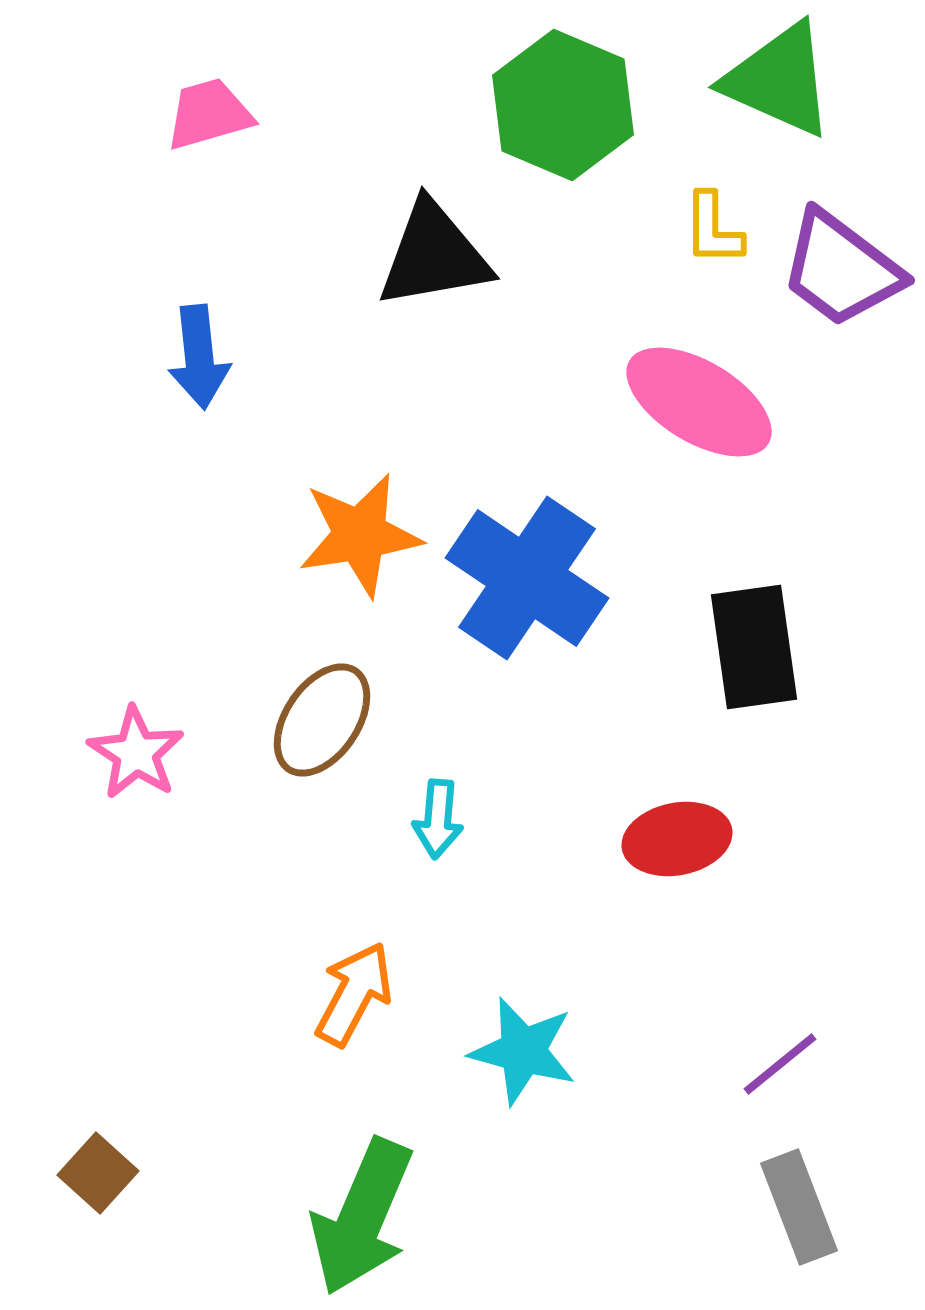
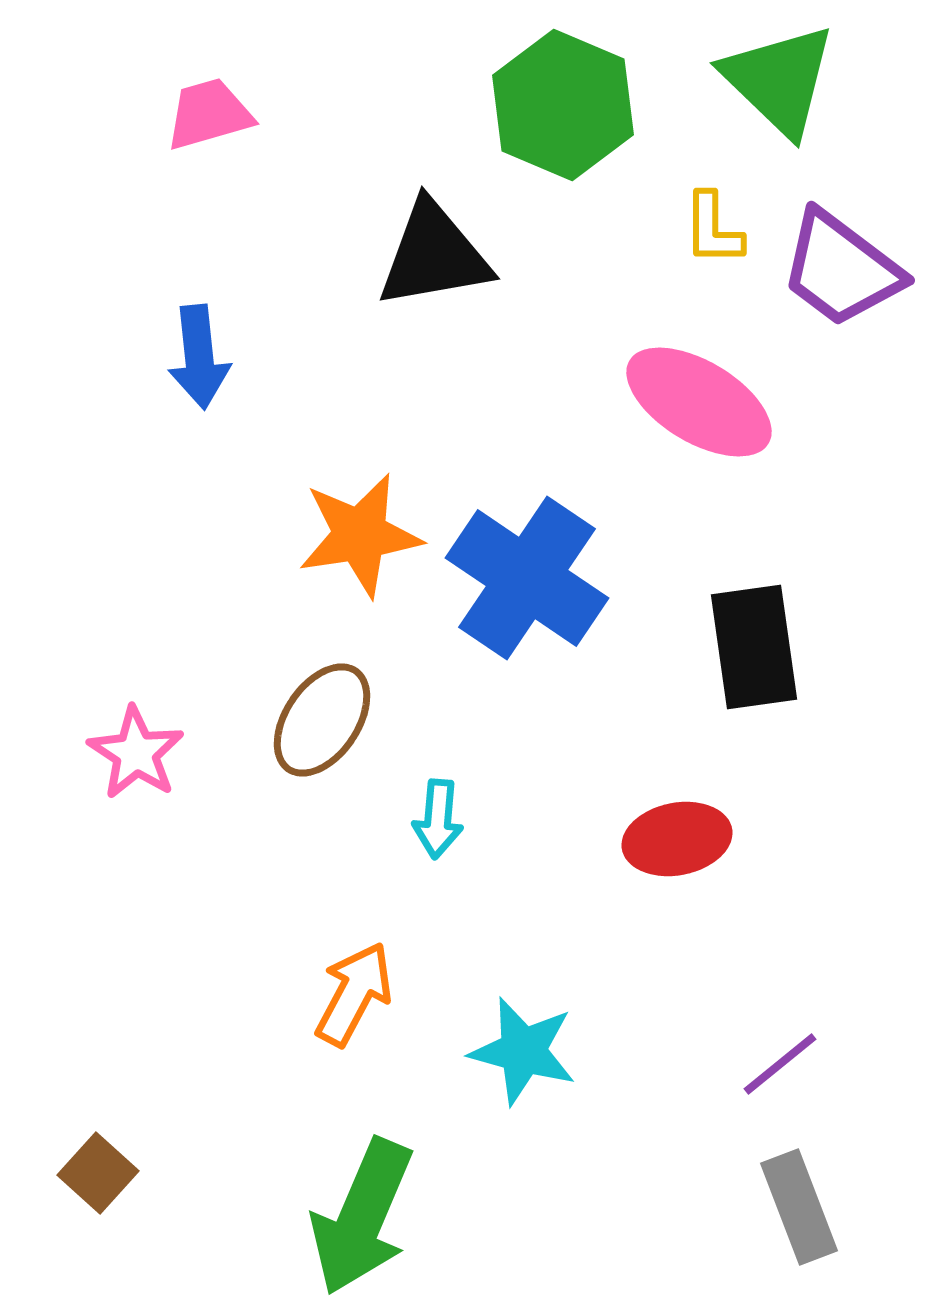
green triangle: rotated 20 degrees clockwise
